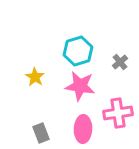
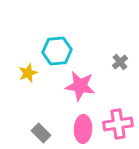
cyan hexagon: moved 21 px left; rotated 12 degrees clockwise
yellow star: moved 7 px left, 4 px up; rotated 18 degrees clockwise
pink cross: moved 11 px down
gray rectangle: rotated 24 degrees counterclockwise
